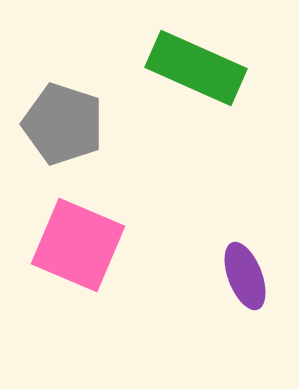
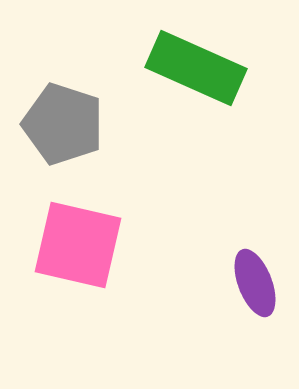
pink square: rotated 10 degrees counterclockwise
purple ellipse: moved 10 px right, 7 px down
